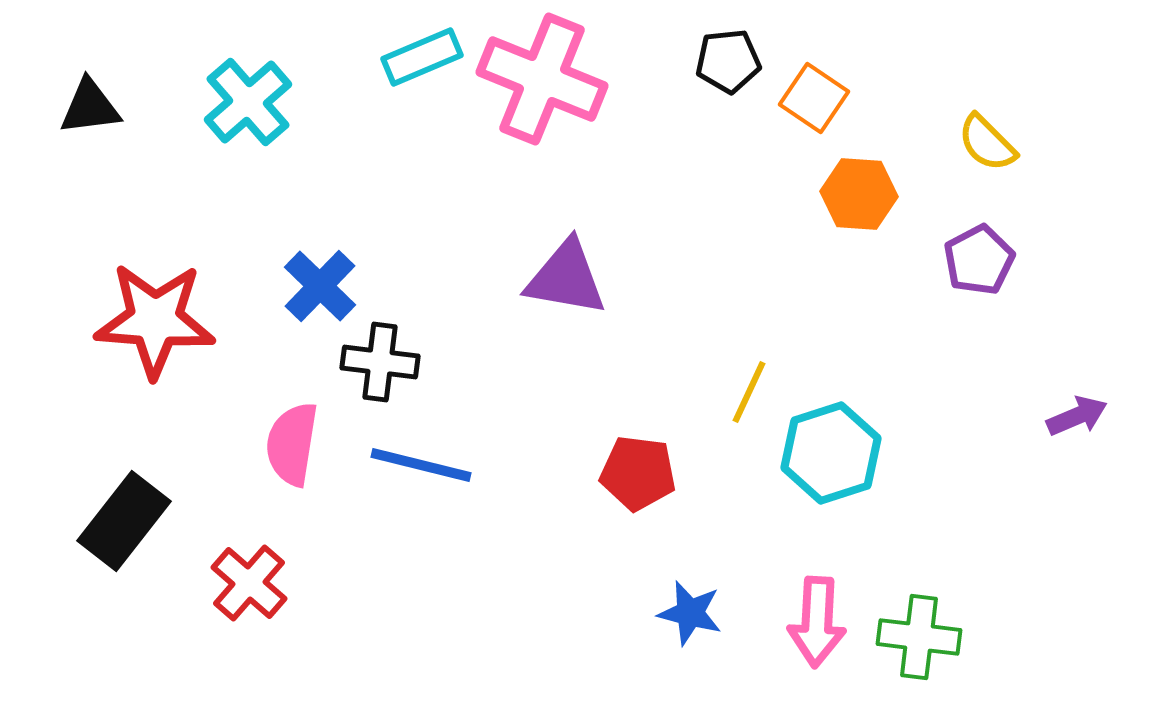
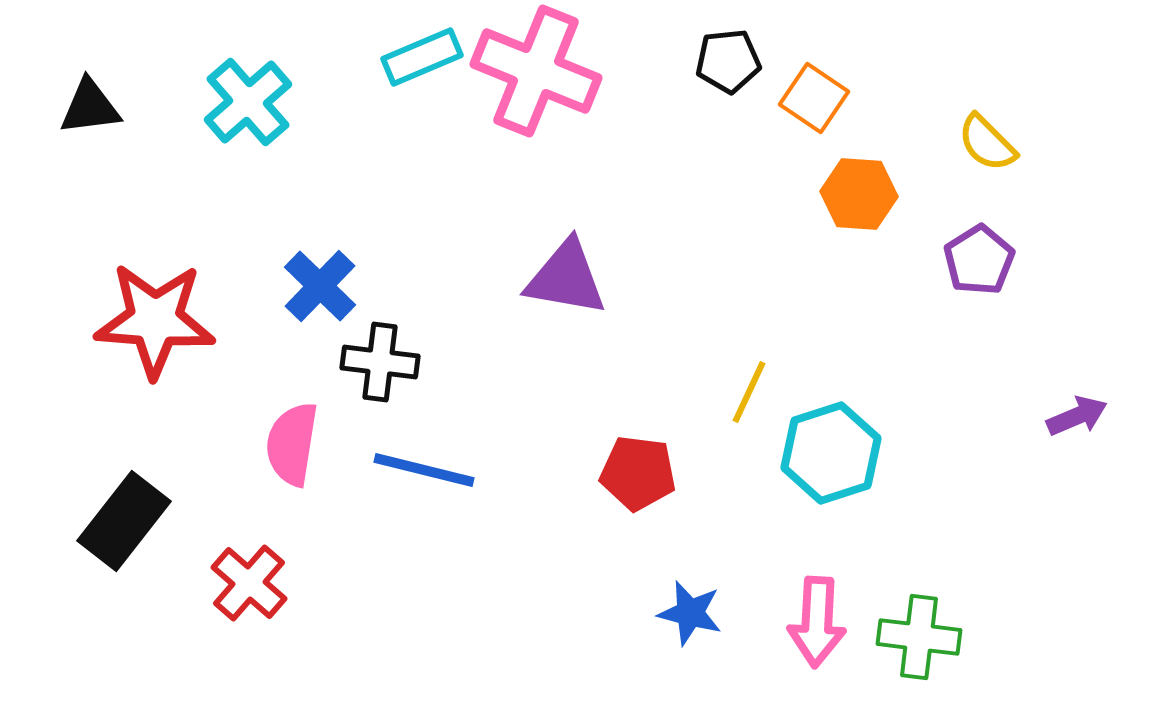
pink cross: moved 6 px left, 8 px up
purple pentagon: rotated 4 degrees counterclockwise
blue line: moved 3 px right, 5 px down
